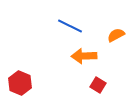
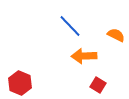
blue line: rotated 20 degrees clockwise
orange semicircle: rotated 54 degrees clockwise
